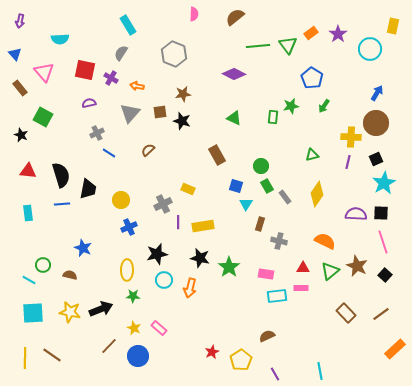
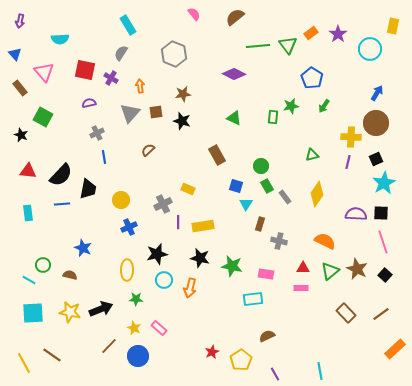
pink semicircle at (194, 14): rotated 40 degrees counterclockwise
orange arrow at (137, 86): moved 3 px right; rotated 72 degrees clockwise
brown square at (160, 112): moved 4 px left
blue line at (109, 153): moved 5 px left, 4 px down; rotated 48 degrees clockwise
black semicircle at (61, 175): rotated 60 degrees clockwise
brown star at (357, 266): moved 3 px down
green star at (229, 267): moved 3 px right, 1 px up; rotated 25 degrees counterclockwise
green star at (133, 296): moved 3 px right, 3 px down
cyan rectangle at (277, 296): moved 24 px left, 3 px down
yellow line at (25, 358): moved 1 px left, 5 px down; rotated 30 degrees counterclockwise
